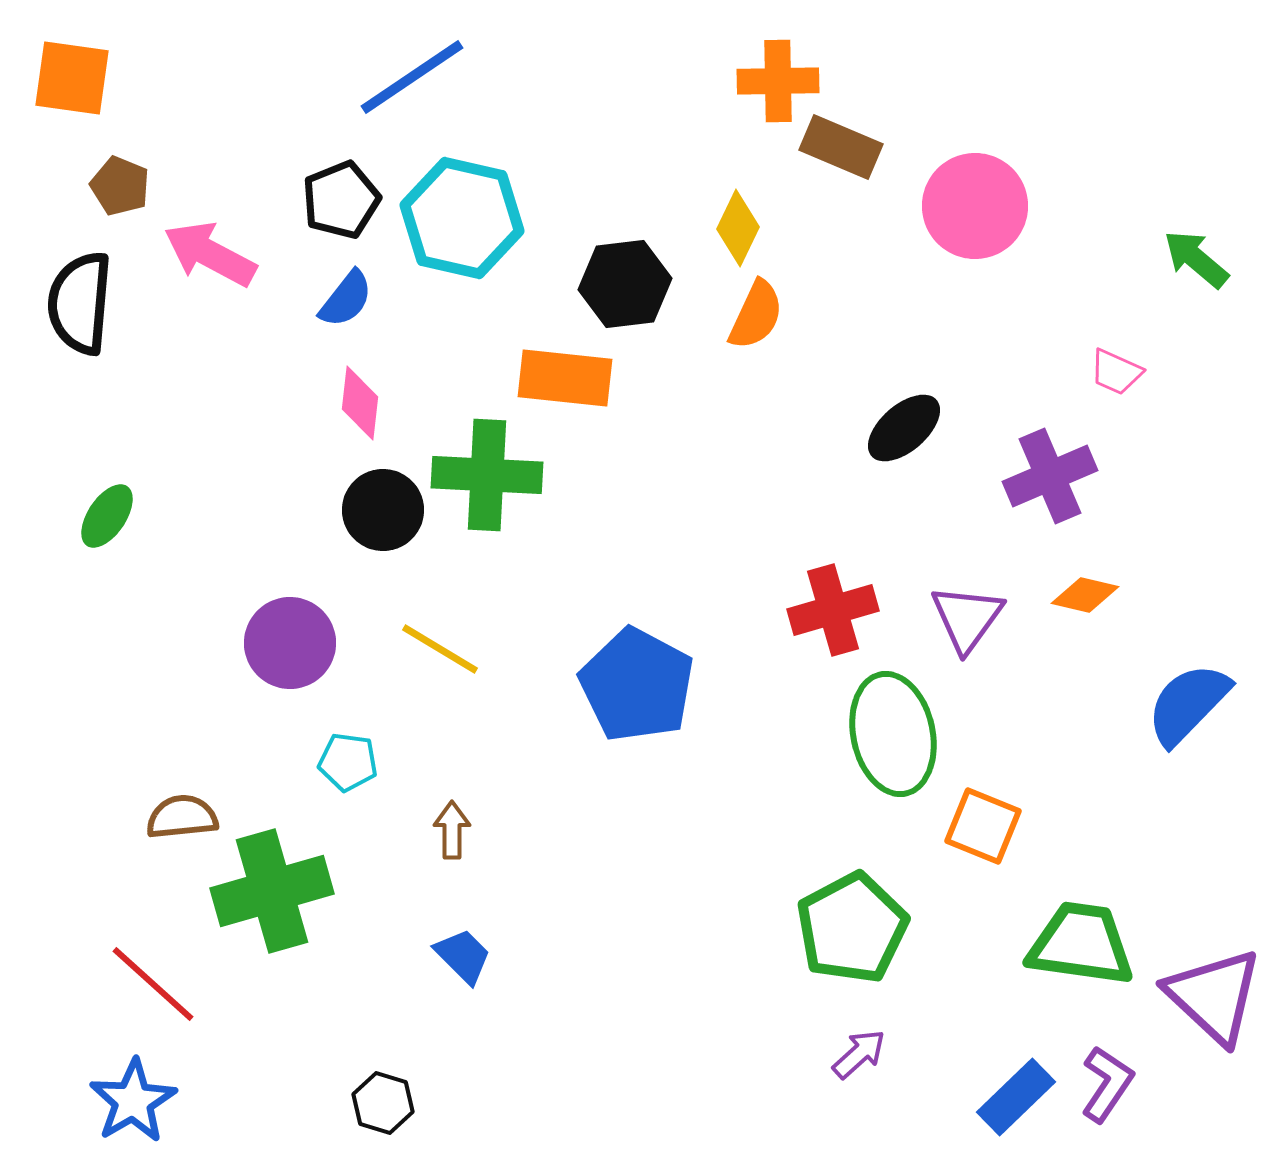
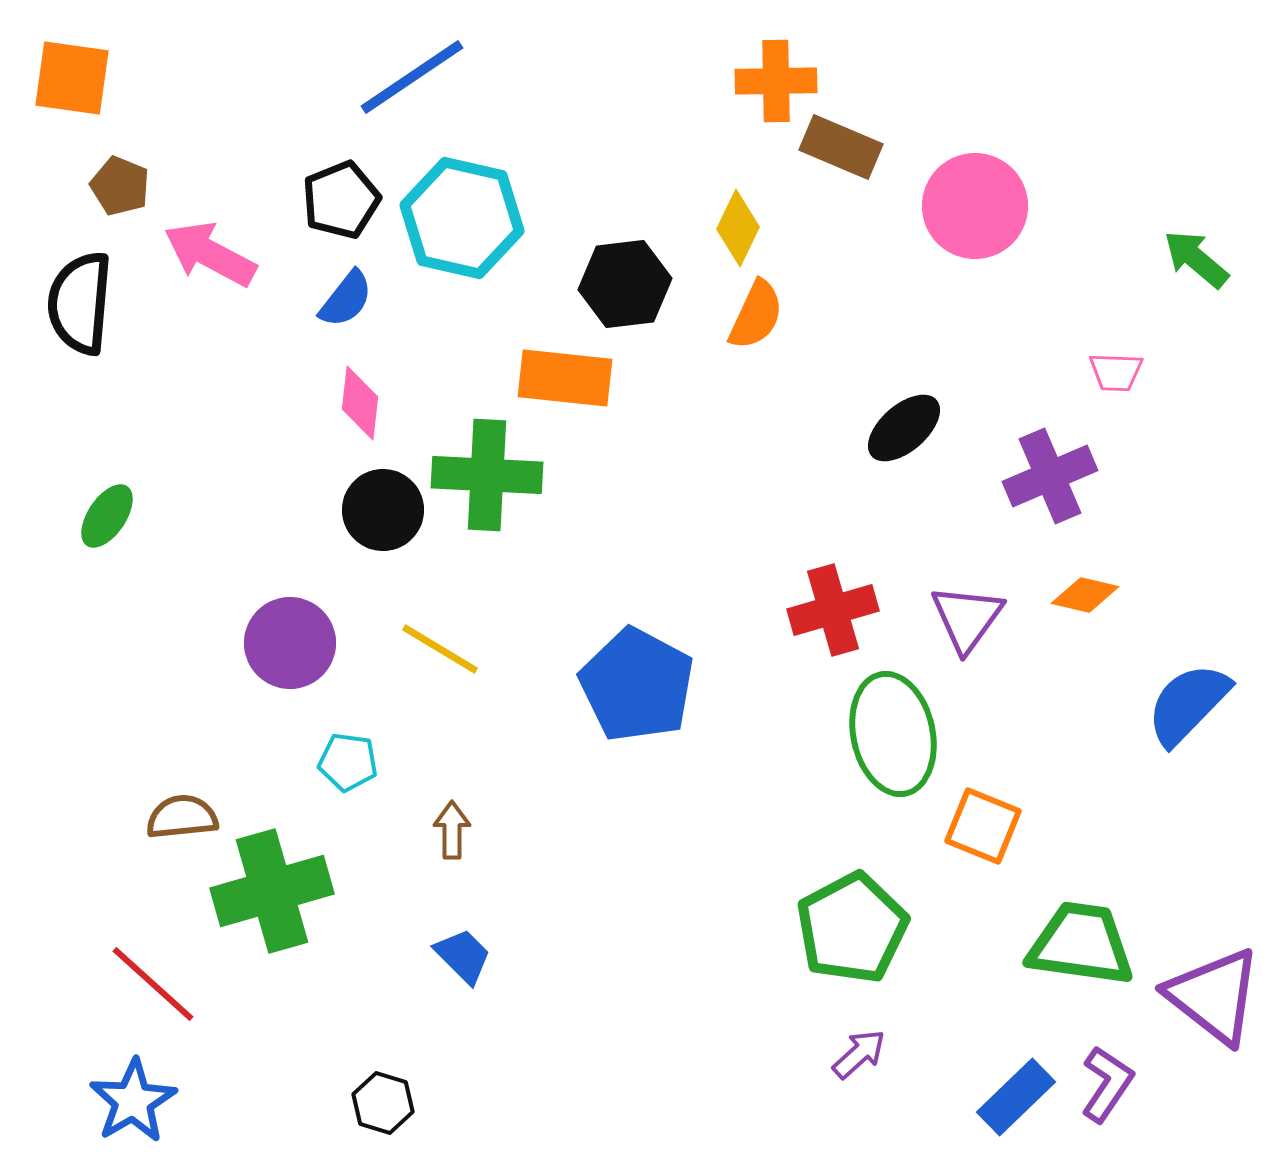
orange cross at (778, 81): moved 2 px left
pink trapezoid at (1116, 372): rotated 22 degrees counterclockwise
purple triangle at (1214, 996): rotated 5 degrees counterclockwise
